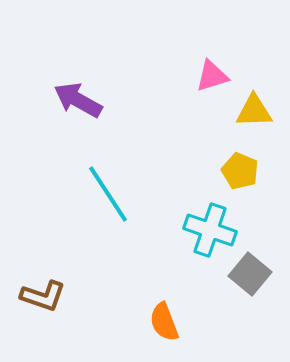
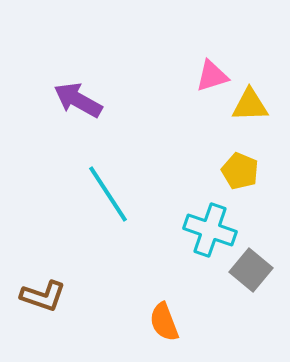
yellow triangle: moved 4 px left, 6 px up
gray square: moved 1 px right, 4 px up
